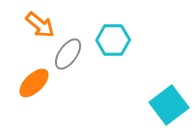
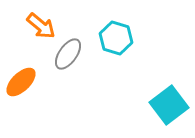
orange arrow: moved 1 px right, 1 px down
cyan hexagon: moved 3 px right, 2 px up; rotated 16 degrees clockwise
orange ellipse: moved 13 px left, 1 px up
